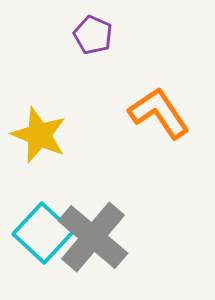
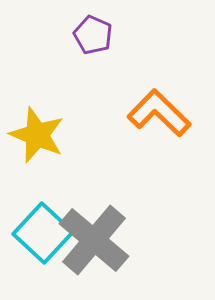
orange L-shape: rotated 12 degrees counterclockwise
yellow star: moved 2 px left
gray cross: moved 1 px right, 3 px down
